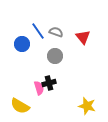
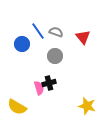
yellow semicircle: moved 3 px left, 1 px down
